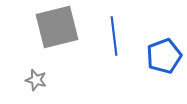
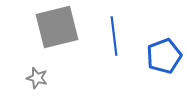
gray star: moved 1 px right, 2 px up
